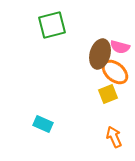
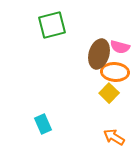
brown ellipse: moved 1 px left
orange ellipse: rotated 36 degrees counterclockwise
yellow square: moved 1 px right, 1 px up; rotated 24 degrees counterclockwise
cyan rectangle: rotated 42 degrees clockwise
orange arrow: rotated 35 degrees counterclockwise
